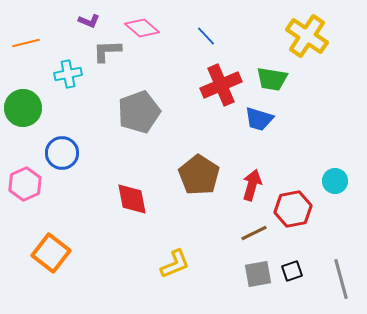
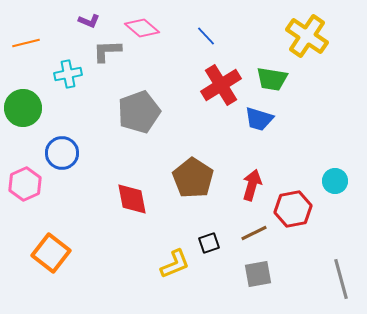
red cross: rotated 9 degrees counterclockwise
brown pentagon: moved 6 px left, 3 px down
black square: moved 83 px left, 28 px up
